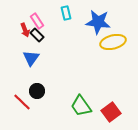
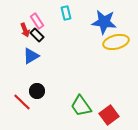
blue star: moved 6 px right
yellow ellipse: moved 3 px right
blue triangle: moved 2 px up; rotated 24 degrees clockwise
red square: moved 2 px left, 3 px down
